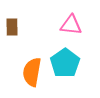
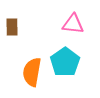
pink triangle: moved 2 px right, 1 px up
cyan pentagon: moved 1 px up
